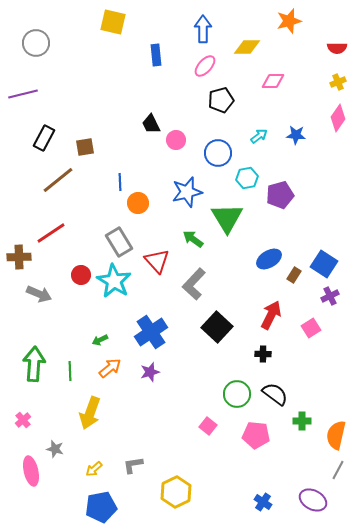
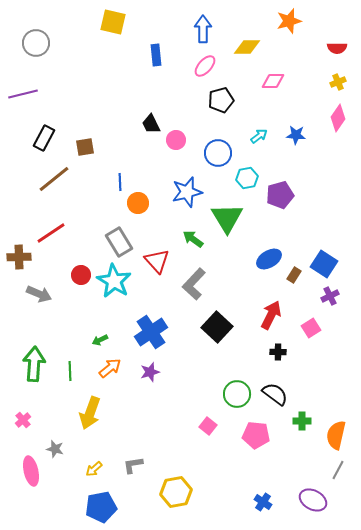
brown line at (58, 180): moved 4 px left, 1 px up
black cross at (263, 354): moved 15 px right, 2 px up
yellow hexagon at (176, 492): rotated 16 degrees clockwise
